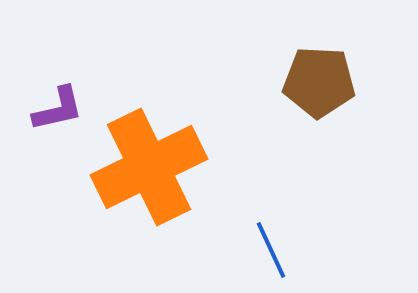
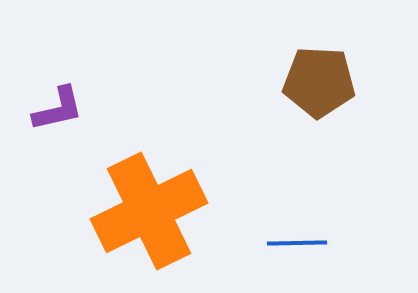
orange cross: moved 44 px down
blue line: moved 26 px right, 7 px up; rotated 66 degrees counterclockwise
